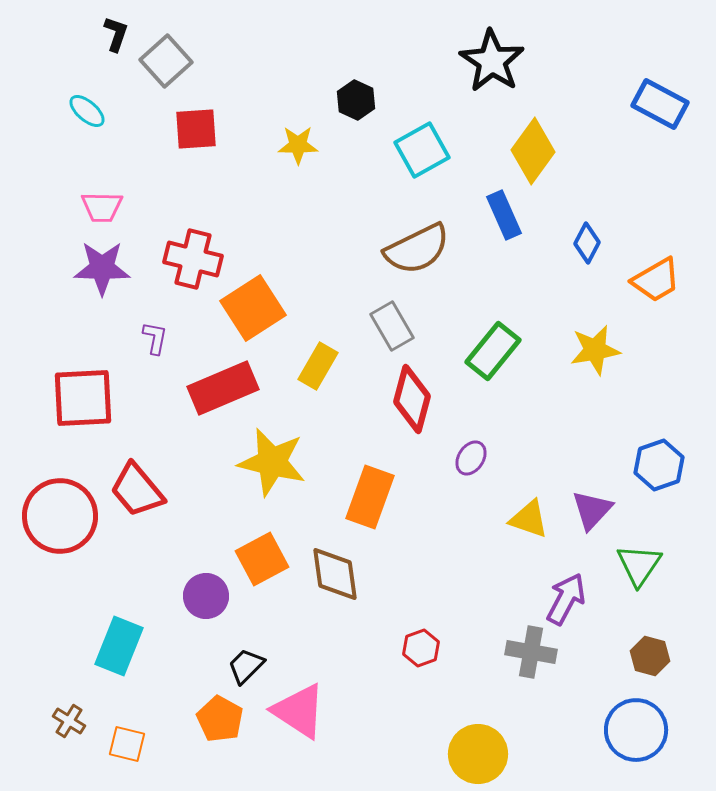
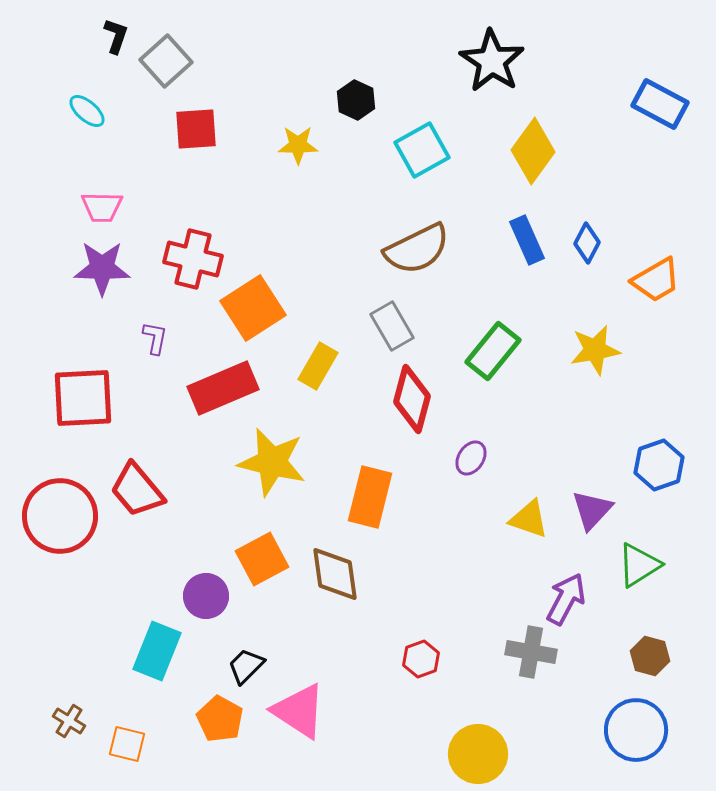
black L-shape at (116, 34): moved 2 px down
blue rectangle at (504, 215): moved 23 px right, 25 px down
orange rectangle at (370, 497): rotated 6 degrees counterclockwise
green triangle at (639, 565): rotated 24 degrees clockwise
cyan rectangle at (119, 646): moved 38 px right, 5 px down
red hexagon at (421, 648): moved 11 px down
